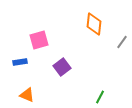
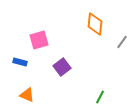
orange diamond: moved 1 px right
blue rectangle: rotated 24 degrees clockwise
